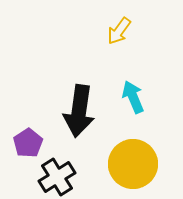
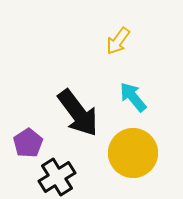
yellow arrow: moved 1 px left, 10 px down
cyan arrow: rotated 16 degrees counterclockwise
black arrow: moved 1 px left, 2 px down; rotated 45 degrees counterclockwise
yellow circle: moved 11 px up
